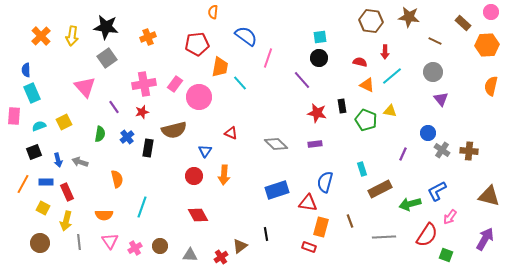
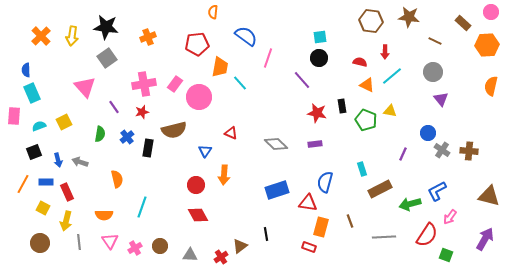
red circle at (194, 176): moved 2 px right, 9 px down
